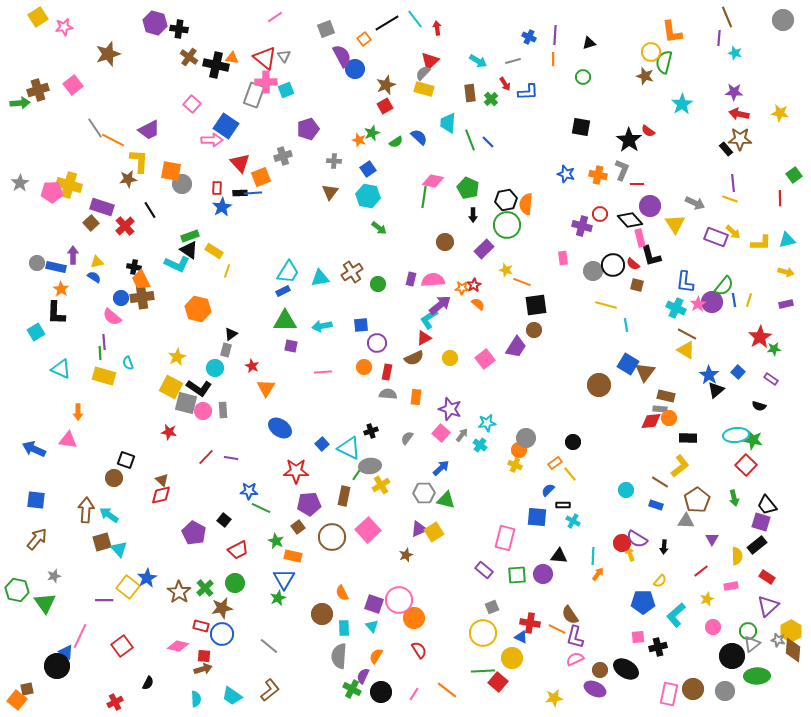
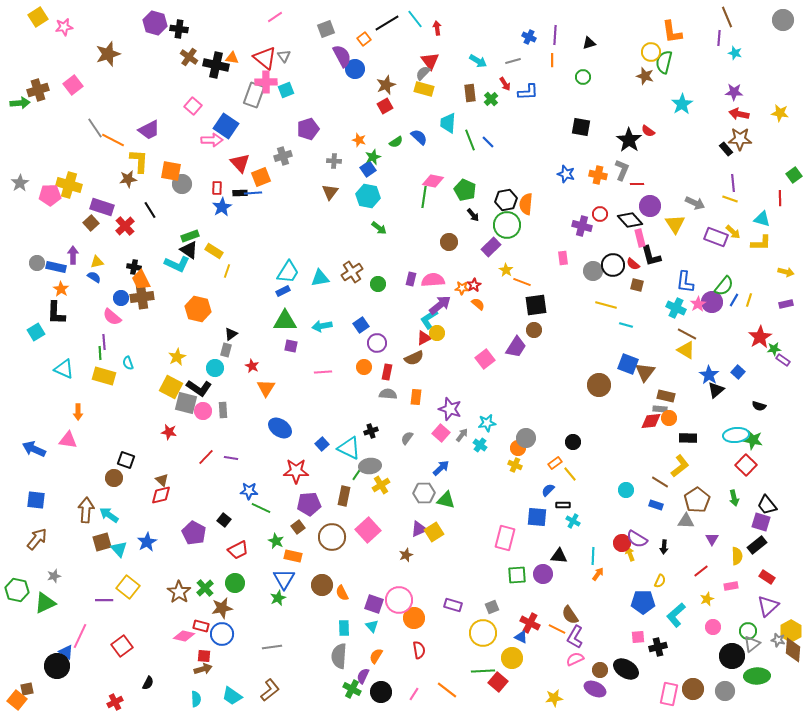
orange line at (553, 59): moved 1 px left, 1 px down
red triangle at (430, 61): rotated 24 degrees counterclockwise
pink square at (192, 104): moved 1 px right, 2 px down
green star at (372, 133): moved 1 px right, 24 px down
green pentagon at (468, 188): moved 3 px left, 2 px down
pink pentagon at (52, 192): moved 2 px left, 3 px down
black arrow at (473, 215): rotated 40 degrees counterclockwise
cyan triangle at (787, 240): moved 25 px left, 21 px up; rotated 30 degrees clockwise
brown circle at (445, 242): moved 4 px right
purple rectangle at (484, 249): moved 7 px right, 2 px up
yellow star at (506, 270): rotated 16 degrees clockwise
blue line at (734, 300): rotated 40 degrees clockwise
blue square at (361, 325): rotated 28 degrees counterclockwise
cyan line at (626, 325): rotated 64 degrees counterclockwise
yellow circle at (450, 358): moved 13 px left, 25 px up
blue square at (628, 364): rotated 10 degrees counterclockwise
cyan triangle at (61, 369): moved 3 px right
purple rectangle at (771, 379): moved 12 px right, 19 px up
orange circle at (519, 450): moved 1 px left, 2 px up
purple rectangle at (484, 570): moved 31 px left, 35 px down; rotated 24 degrees counterclockwise
blue star at (147, 578): moved 36 px up
yellow semicircle at (660, 581): rotated 16 degrees counterclockwise
green triangle at (45, 603): rotated 40 degrees clockwise
brown circle at (322, 614): moved 29 px up
red cross at (530, 623): rotated 18 degrees clockwise
purple L-shape at (575, 637): rotated 15 degrees clockwise
pink diamond at (178, 646): moved 6 px right, 10 px up
gray line at (269, 646): moved 3 px right, 1 px down; rotated 48 degrees counterclockwise
red semicircle at (419, 650): rotated 24 degrees clockwise
